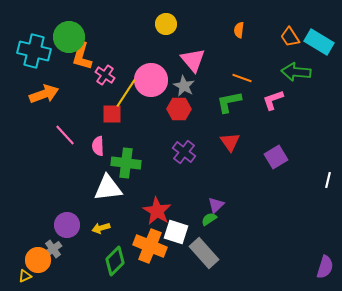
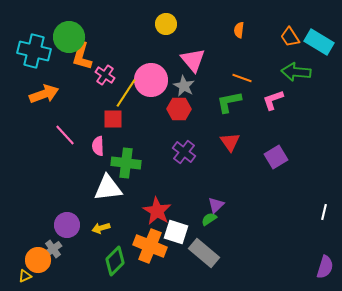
red square: moved 1 px right, 5 px down
white line: moved 4 px left, 32 px down
gray rectangle: rotated 8 degrees counterclockwise
